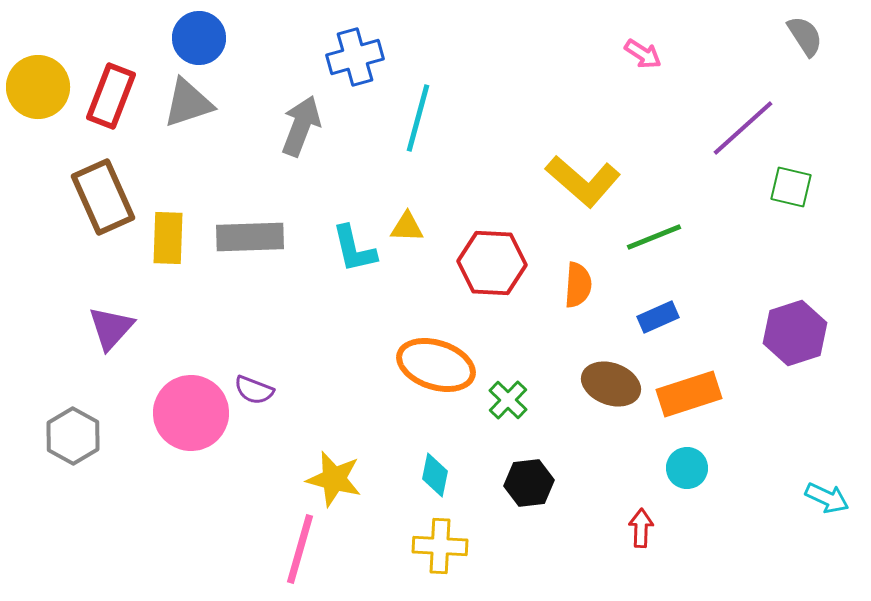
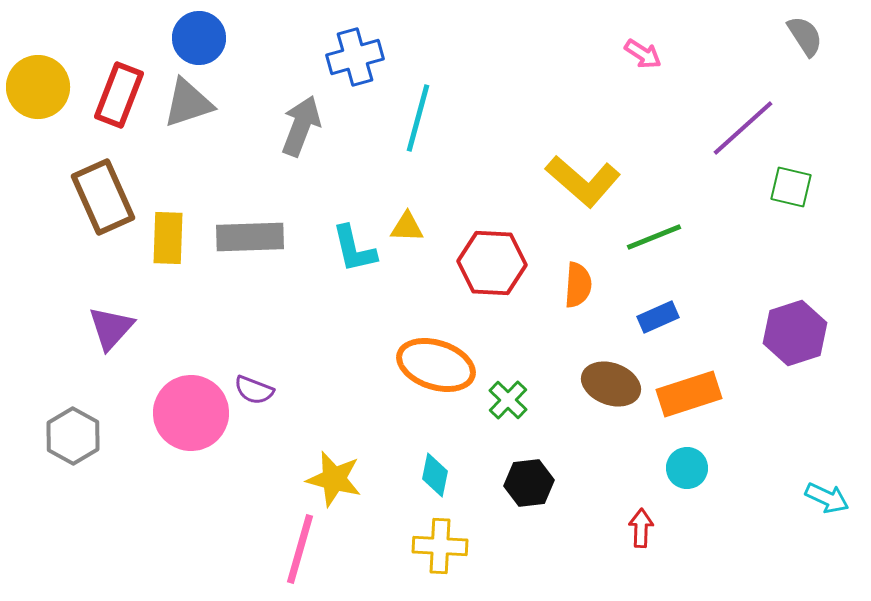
red rectangle: moved 8 px right, 1 px up
